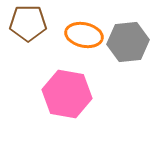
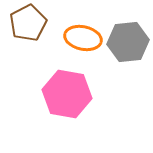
brown pentagon: rotated 27 degrees counterclockwise
orange ellipse: moved 1 px left, 3 px down
